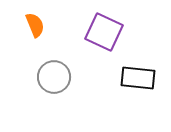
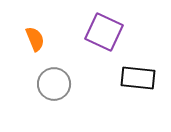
orange semicircle: moved 14 px down
gray circle: moved 7 px down
